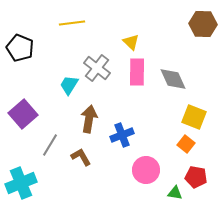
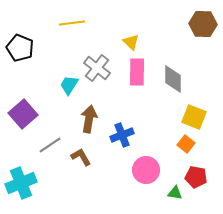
gray diamond: rotated 24 degrees clockwise
gray line: rotated 25 degrees clockwise
